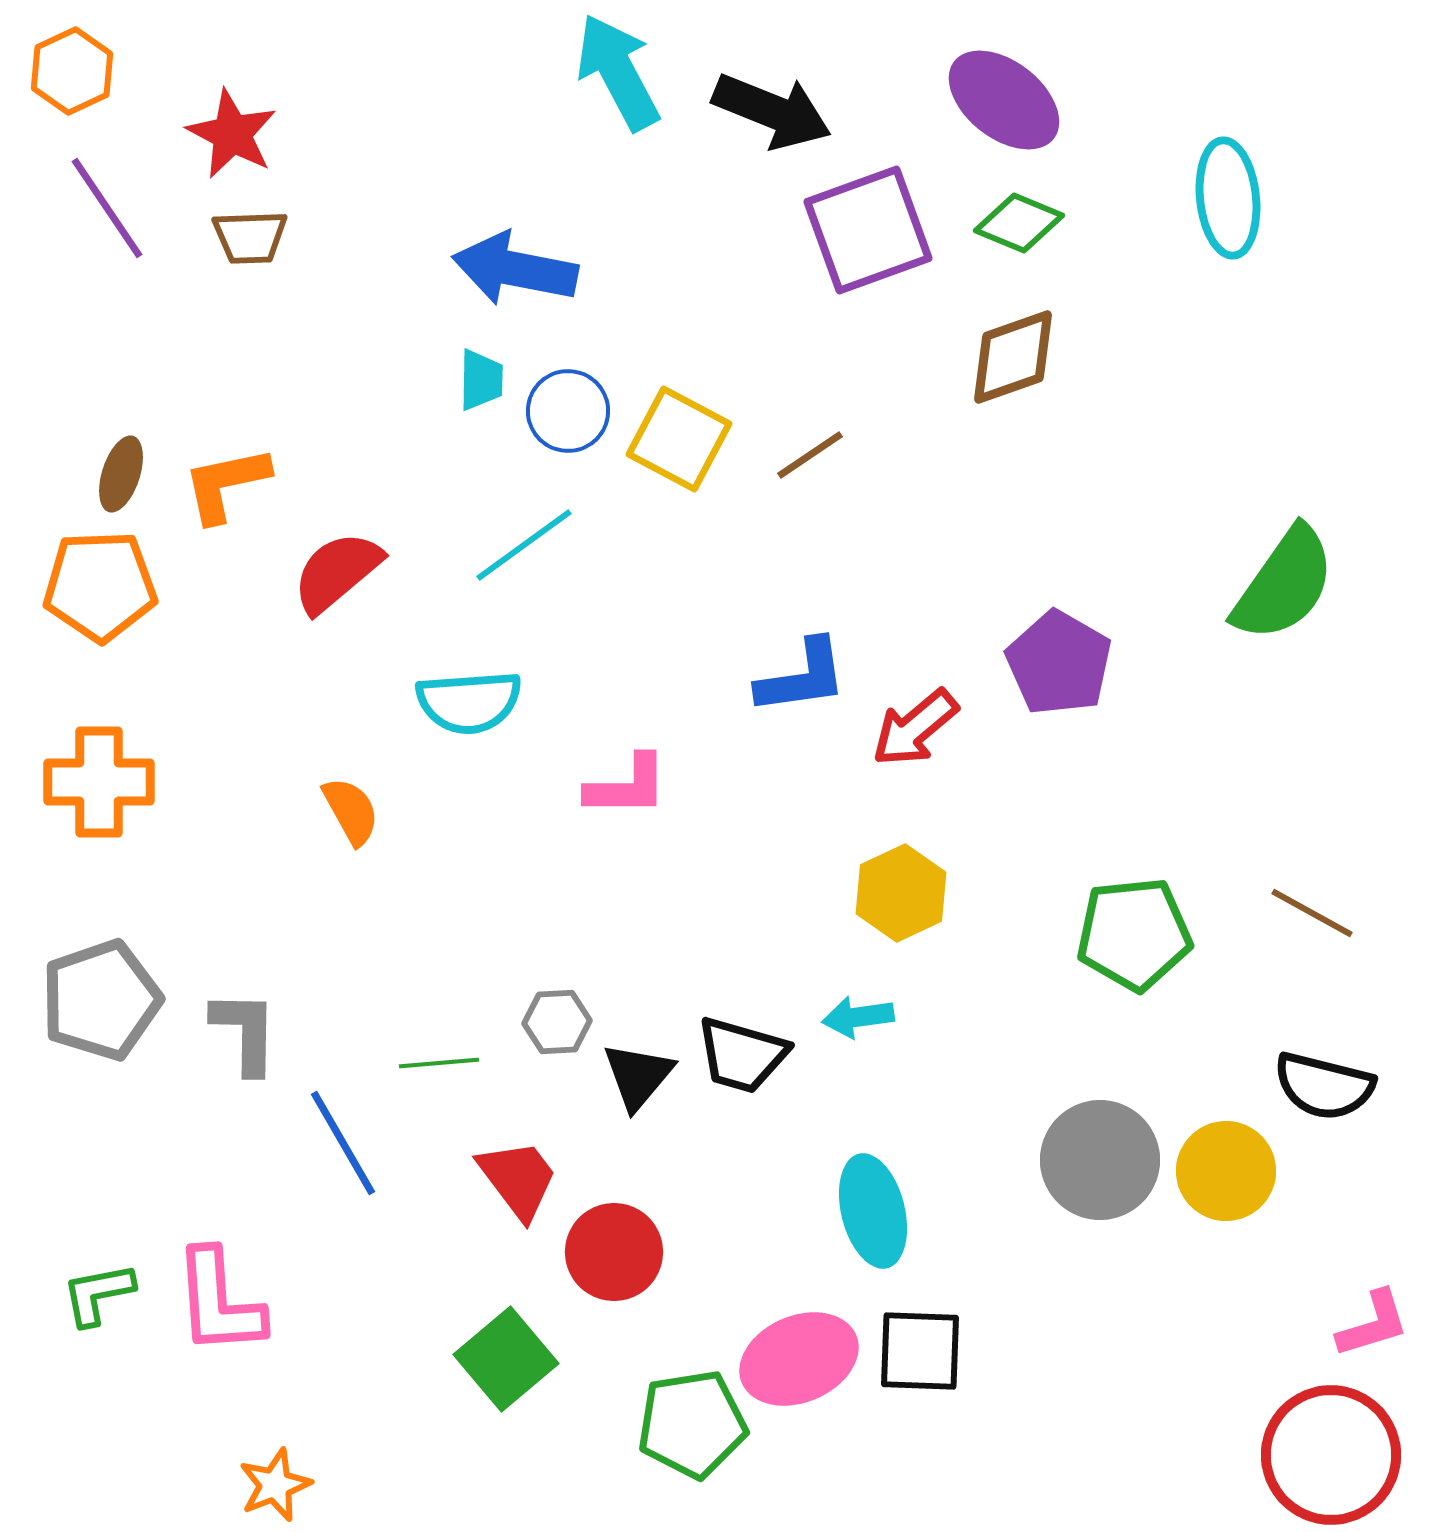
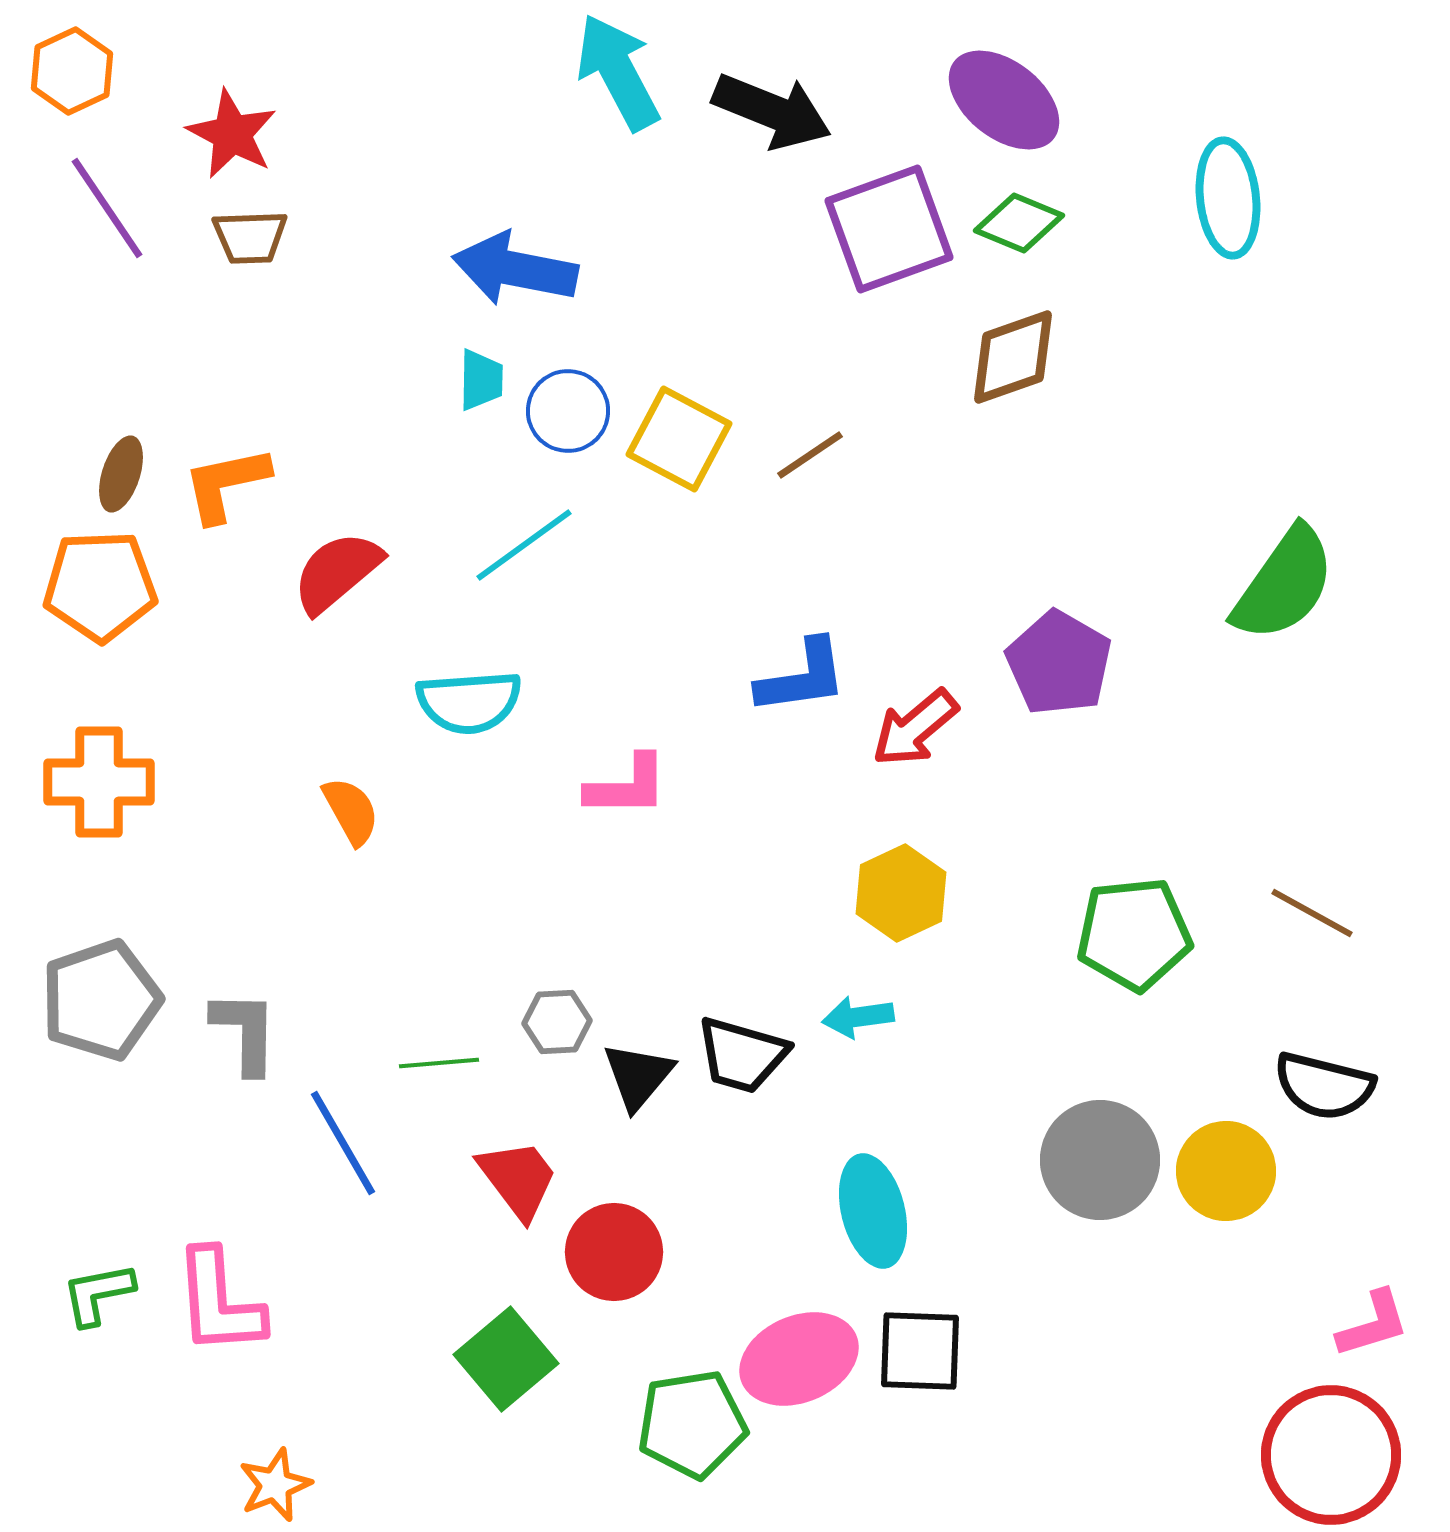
purple square at (868, 230): moved 21 px right, 1 px up
